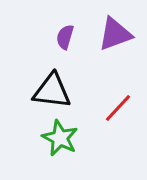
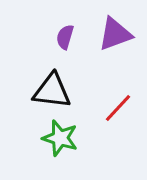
green star: rotated 9 degrees counterclockwise
